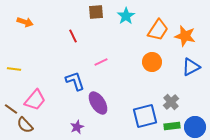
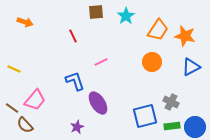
yellow line: rotated 16 degrees clockwise
gray cross: rotated 21 degrees counterclockwise
brown line: moved 1 px right, 1 px up
